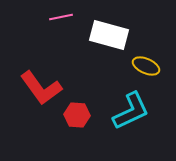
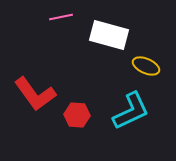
red L-shape: moved 6 px left, 6 px down
